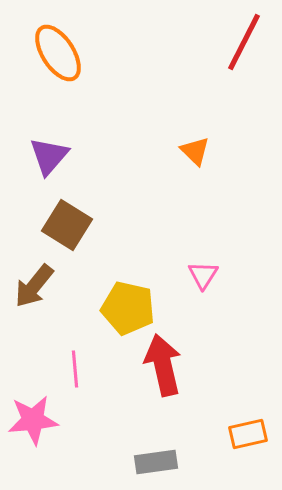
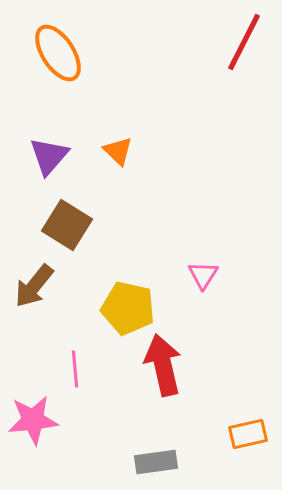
orange triangle: moved 77 px left
